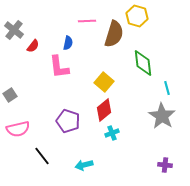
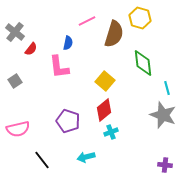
yellow hexagon: moved 3 px right, 2 px down
pink line: rotated 24 degrees counterclockwise
gray cross: moved 1 px right, 2 px down
red semicircle: moved 2 px left, 3 px down
yellow square: moved 1 px right, 1 px up
gray square: moved 5 px right, 14 px up
gray star: moved 1 px right, 1 px up; rotated 12 degrees counterclockwise
cyan cross: moved 1 px left, 1 px up
black line: moved 4 px down
cyan arrow: moved 2 px right, 8 px up
